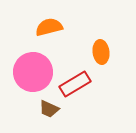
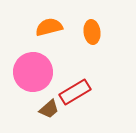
orange ellipse: moved 9 px left, 20 px up
red rectangle: moved 8 px down
brown trapezoid: rotated 65 degrees counterclockwise
